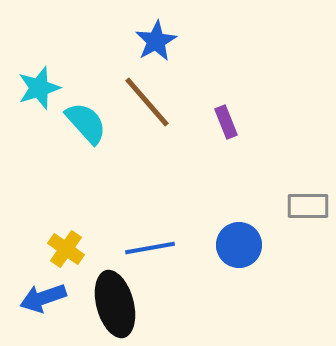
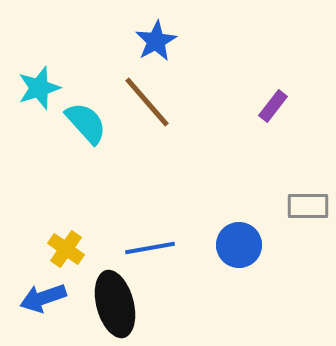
purple rectangle: moved 47 px right, 16 px up; rotated 60 degrees clockwise
